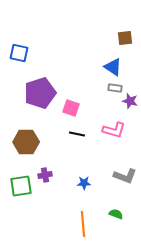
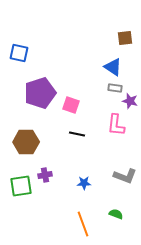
pink square: moved 3 px up
pink L-shape: moved 2 px right, 5 px up; rotated 80 degrees clockwise
orange line: rotated 15 degrees counterclockwise
